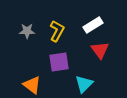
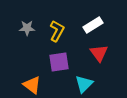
gray star: moved 3 px up
red triangle: moved 1 px left, 3 px down
